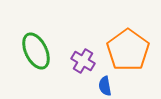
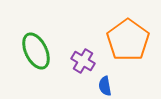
orange pentagon: moved 10 px up
